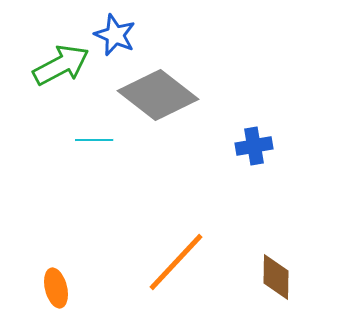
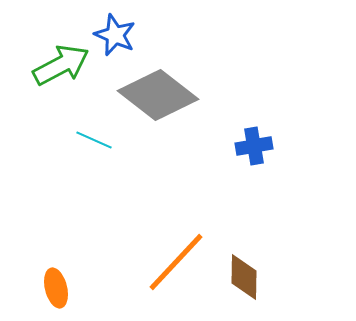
cyan line: rotated 24 degrees clockwise
brown diamond: moved 32 px left
